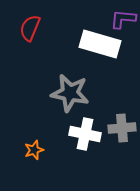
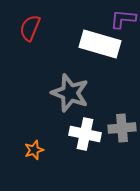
gray star: rotated 9 degrees clockwise
